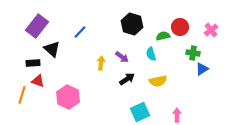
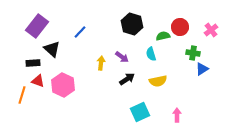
pink hexagon: moved 5 px left, 12 px up
